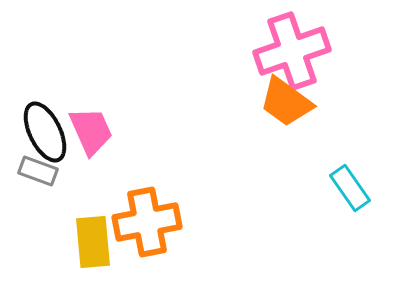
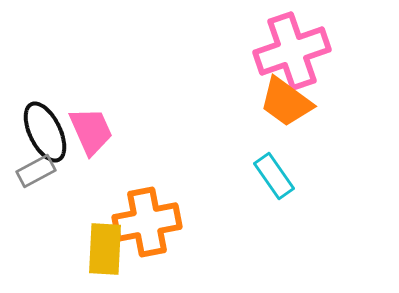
gray rectangle: moved 2 px left; rotated 48 degrees counterclockwise
cyan rectangle: moved 76 px left, 12 px up
yellow rectangle: moved 12 px right, 7 px down; rotated 8 degrees clockwise
